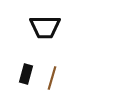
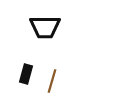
brown line: moved 3 px down
